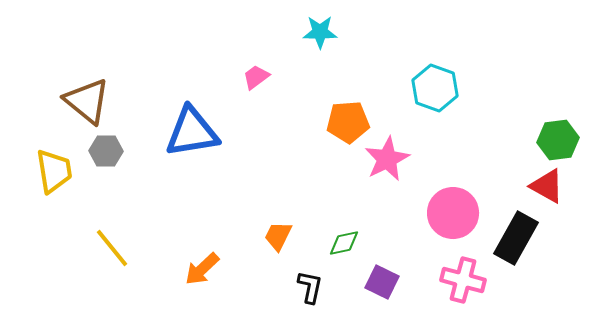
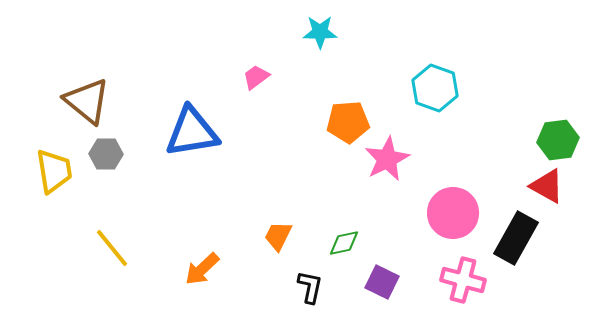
gray hexagon: moved 3 px down
